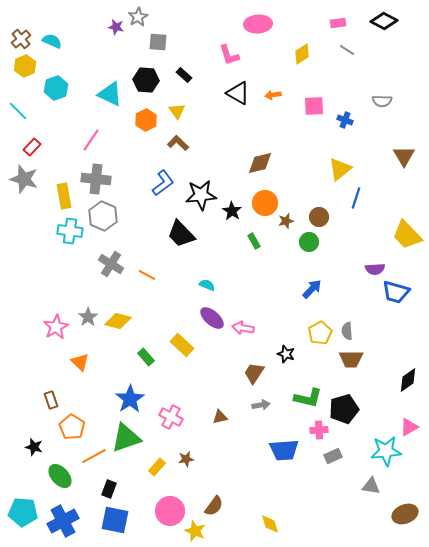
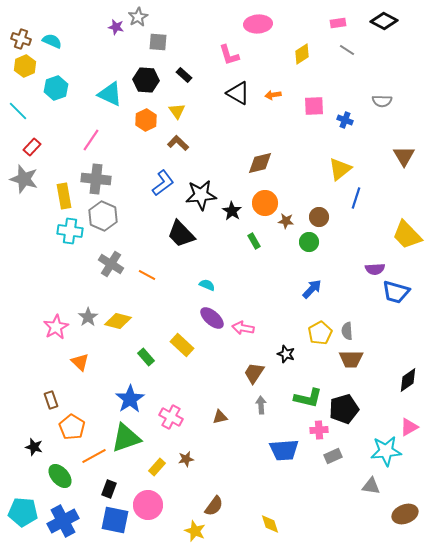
brown cross at (21, 39): rotated 30 degrees counterclockwise
brown star at (286, 221): rotated 21 degrees clockwise
gray arrow at (261, 405): rotated 84 degrees counterclockwise
pink circle at (170, 511): moved 22 px left, 6 px up
